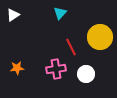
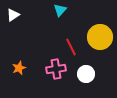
cyan triangle: moved 3 px up
orange star: moved 2 px right; rotated 16 degrees counterclockwise
